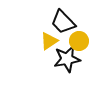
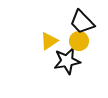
black trapezoid: moved 19 px right
black star: moved 2 px down
